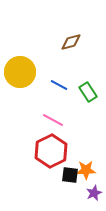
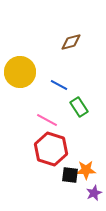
green rectangle: moved 9 px left, 15 px down
pink line: moved 6 px left
red hexagon: moved 2 px up; rotated 16 degrees counterclockwise
